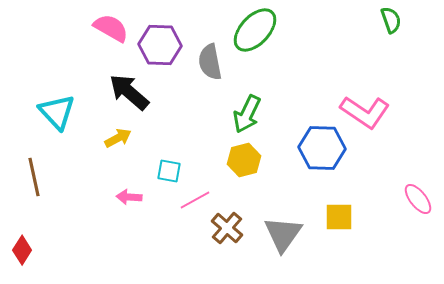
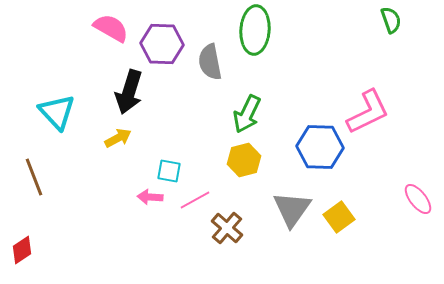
green ellipse: rotated 39 degrees counterclockwise
purple hexagon: moved 2 px right, 1 px up
black arrow: rotated 114 degrees counterclockwise
pink L-shape: moved 3 px right; rotated 60 degrees counterclockwise
blue hexagon: moved 2 px left, 1 px up
brown line: rotated 9 degrees counterclockwise
pink arrow: moved 21 px right
yellow square: rotated 36 degrees counterclockwise
gray triangle: moved 9 px right, 25 px up
red diamond: rotated 24 degrees clockwise
